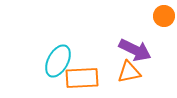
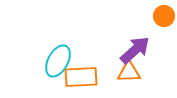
purple arrow: rotated 68 degrees counterclockwise
orange triangle: rotated 10 degrees clockwise
orange rectangle: moved 1 px left, 1 px up
